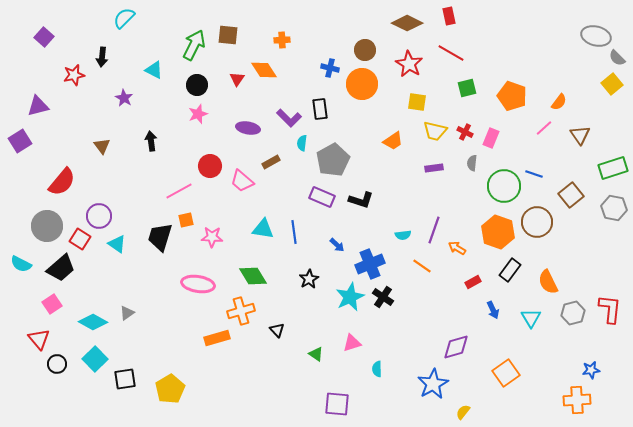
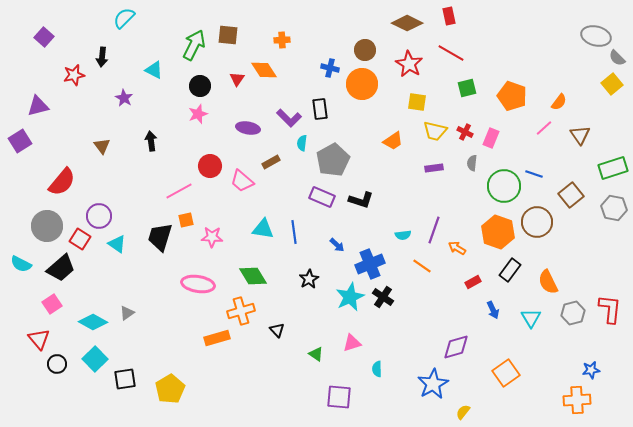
black circle at (197, 85): moved 3 px right, 1 px down
purple square at (337, 404): moved 2 px right, 7 px up
